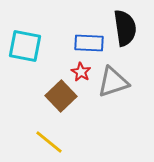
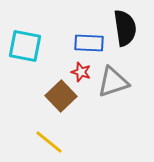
red star: rotated 12 degrees counterclockwise
